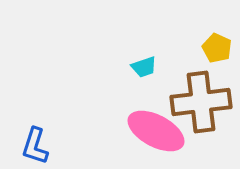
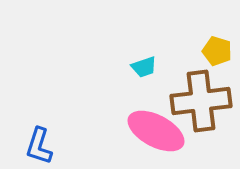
yellow pentagon: moved 3 px down; rotated 8 degrees counterclockwise
brown cross: moved 1 px up
blue L-shape: moved 4 px right
